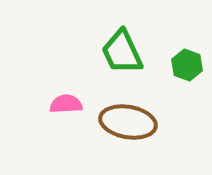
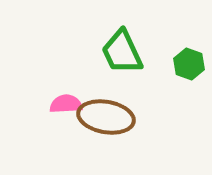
green hexagon: moved 2 px right, 1 px up
brown ellipse: moved 22 px left, 5 px up
